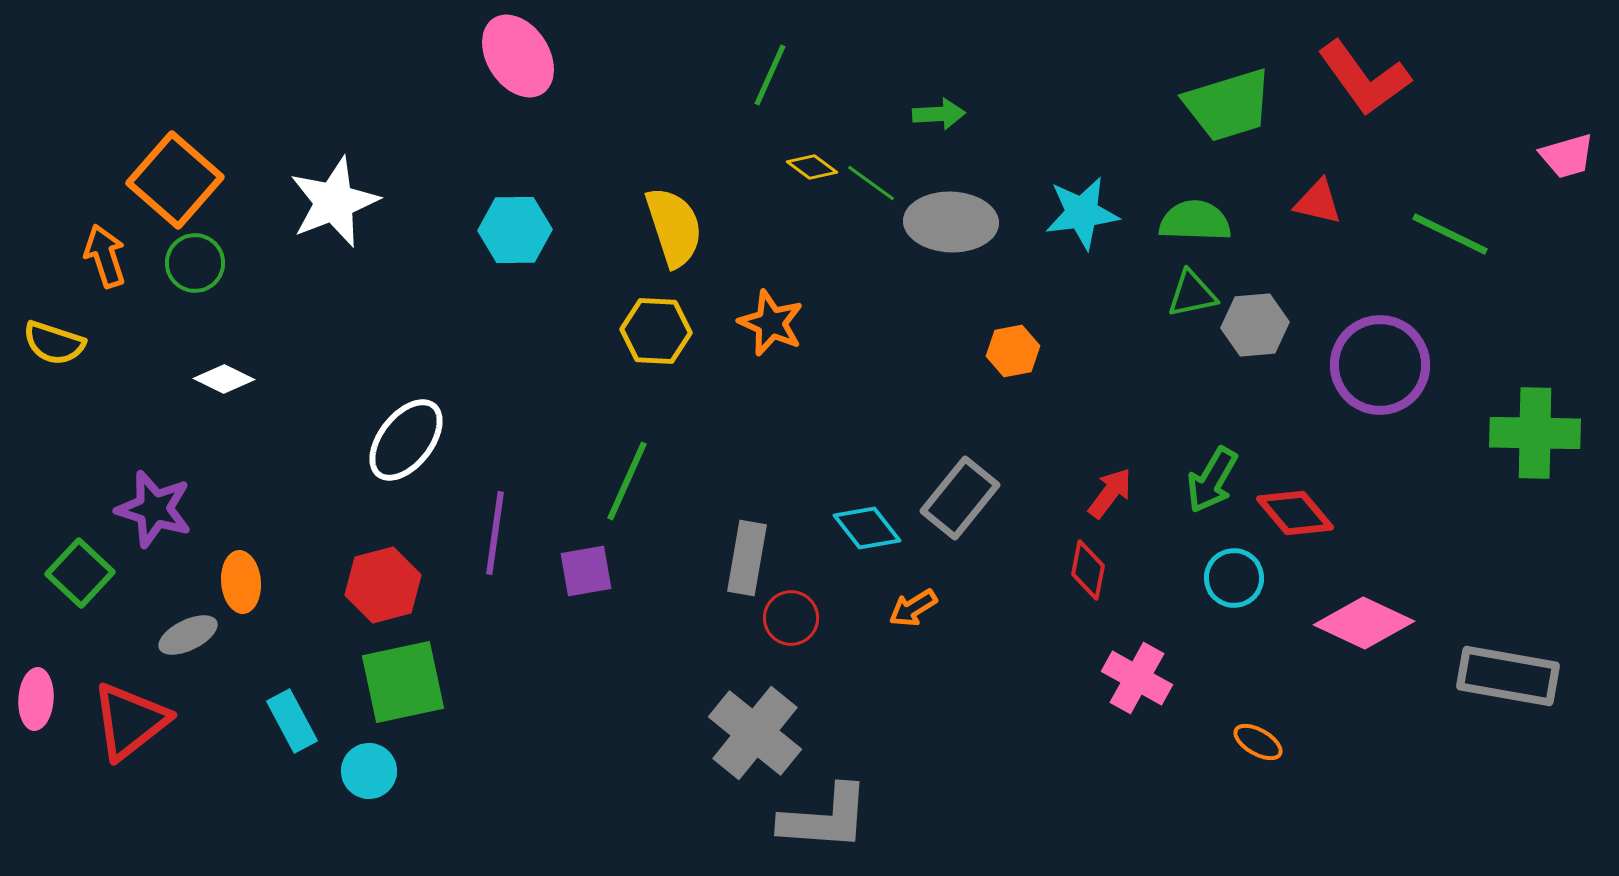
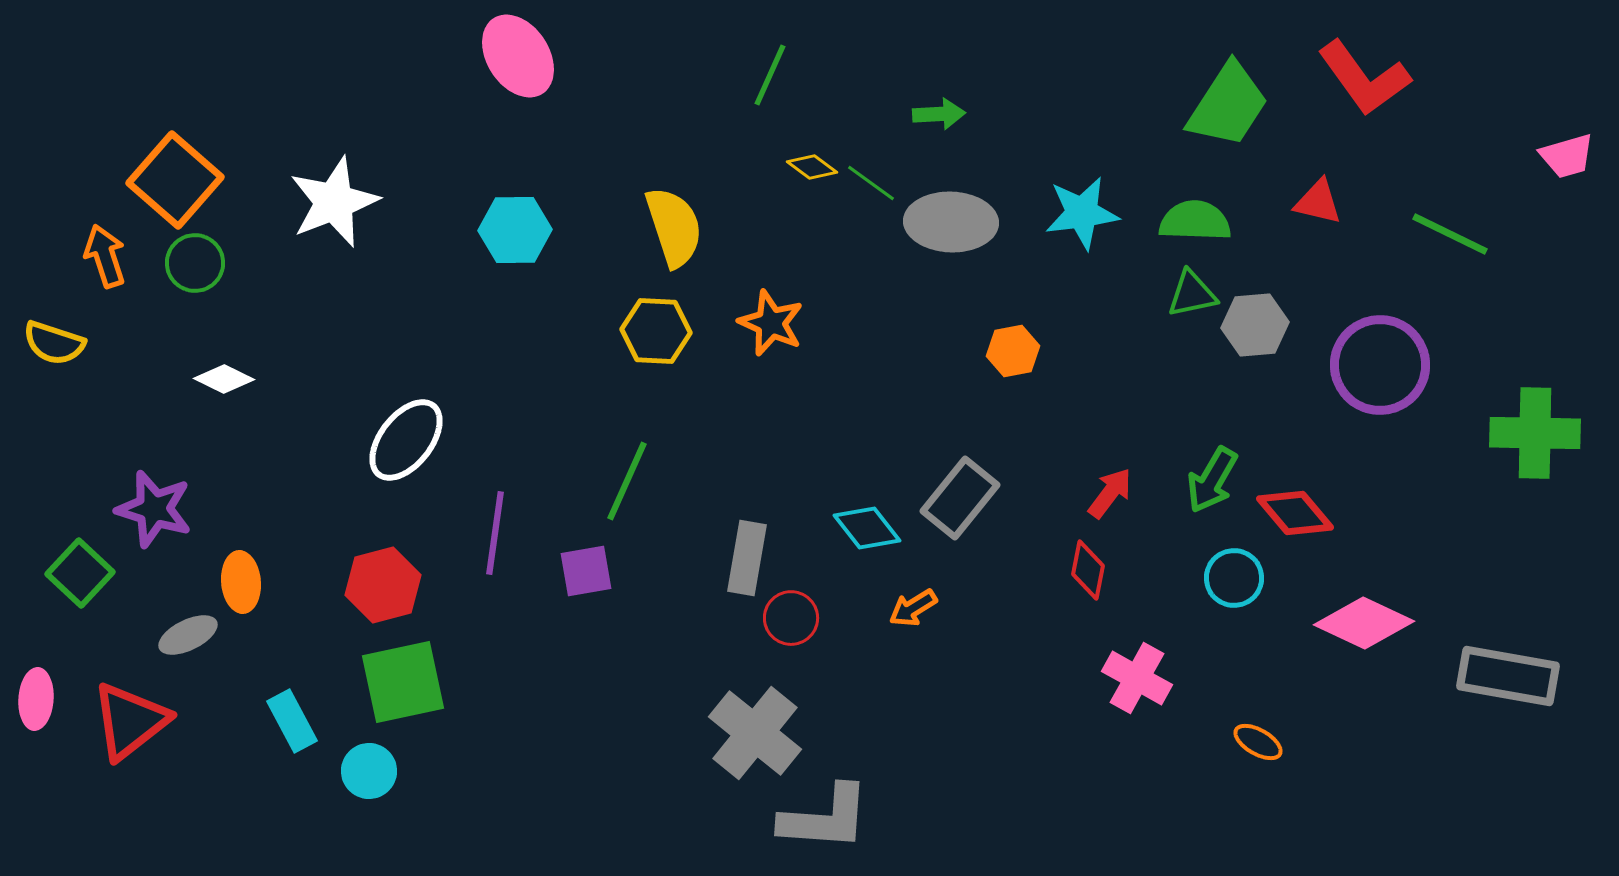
green trapezoid at (1228, 105): rotated 40 degrees counterclockwise
